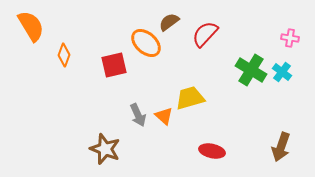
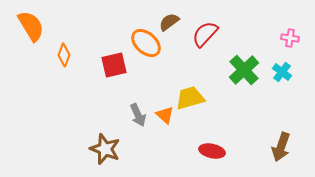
green cross: moved 7 px left; rotated 16 degrees clockwise
orange triangle: moved 1 px right, 1 px up
